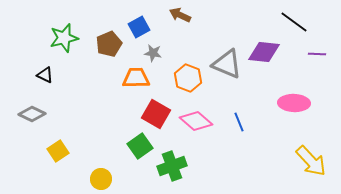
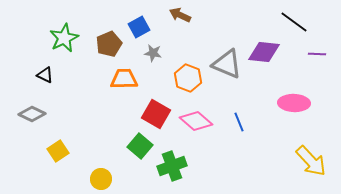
green star: rotated 12 degrees counterclockwise
orange trapezoid: moved 12 px left, 1 px down
green square: rotated 15 degrees counterclockwise
